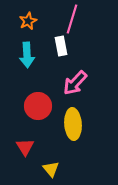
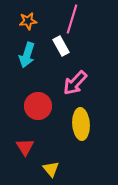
orange star: rotated 18 degrees clockwise
white rectangle: rotated 18 degrees counterclockwise
cyan arrow: rotated 20 degrees clockwise
yellow ellipse: moved 8 px right
